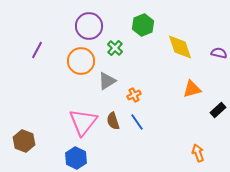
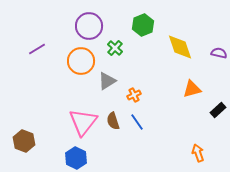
purple line: moved 1 px up; rotated 30 degrees clockwise
